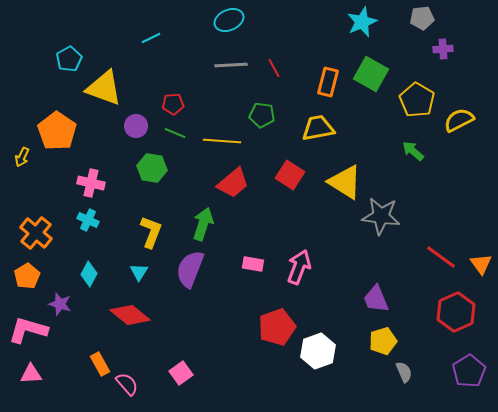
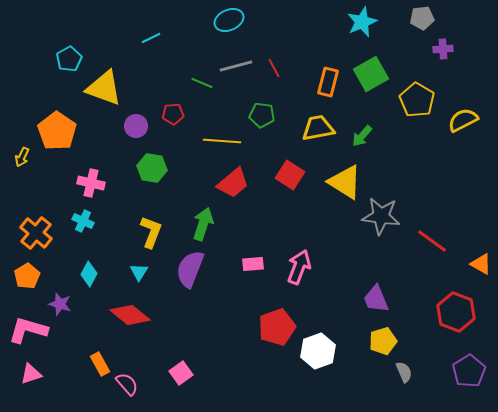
gray line at (231, 65): moved 5 px right, 1 px down; rotated 12 degrees counterclockwise
green square at (371, 74): rotated 32 degrees clockwise
red pentagon at (173, 104): moved 10 px down
yellow semicircle at (459, 120): moved 4 px right
green line at (175, 133): moved 27 px right, 50 px up
green arrow at (413, 151): moved 51 px left, 15 px up; rotated 90 degrees counterclockwise
cyan cross at (88, 220): moved 5 px left, 1 px down
red line at (441, 257): moved 9 px left, 16 px up
pink rectangle at (253, 264): rotated 15 degrees counterclockwise
orange triangle at (481, 264): rotated 25 degrees counterclockwise
red hexagon at (456, 312): rotated 15 degrees counterclockwise
pink triangle at (31, 374): rotated 15 degrees counterclockwise
